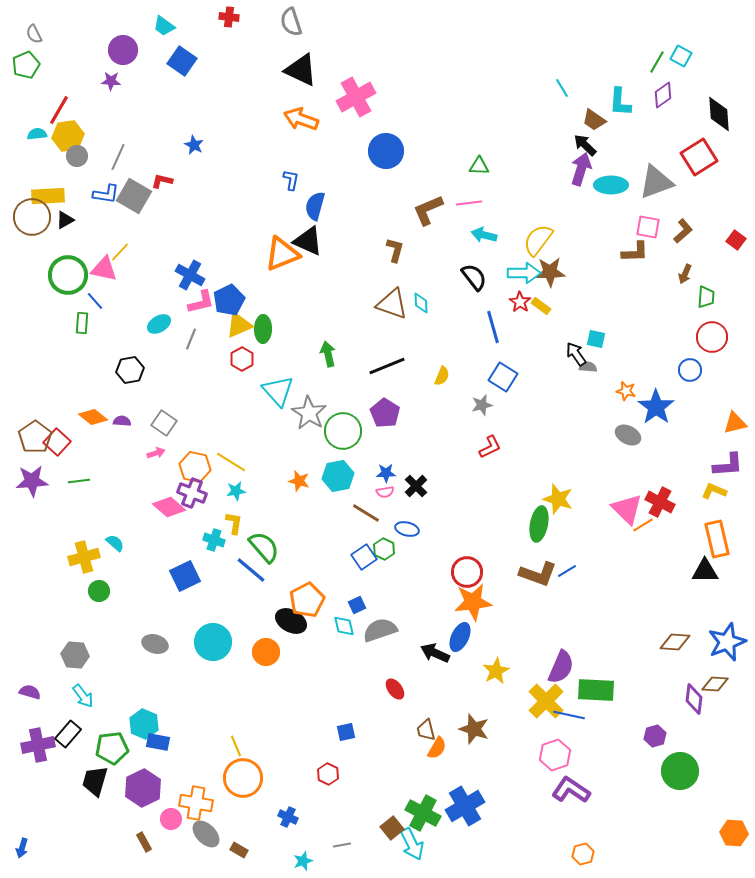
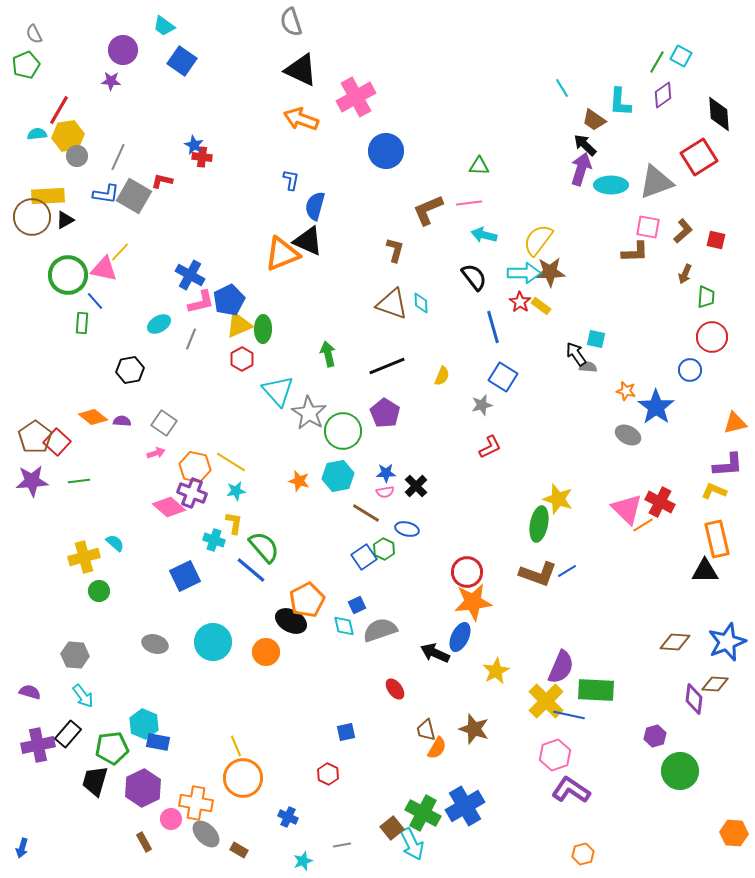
red cross at (229, 17): moved 27 px left, 140 px down
red square at (736, 240): moved 20 px left; rotated 24 degrees counterclockwise
